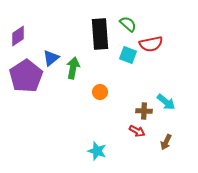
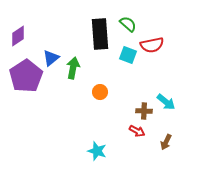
red semicircle: moved 1 px right, 1 px down
